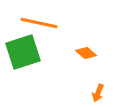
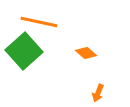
orange line: moved 1 px up
green square: moved 1 px right, 1 px up; rotated 24 degrees counterclockwise
